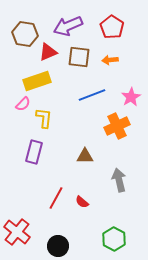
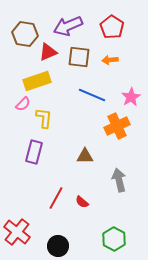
blue line: rotated 44 degrees clockwise
